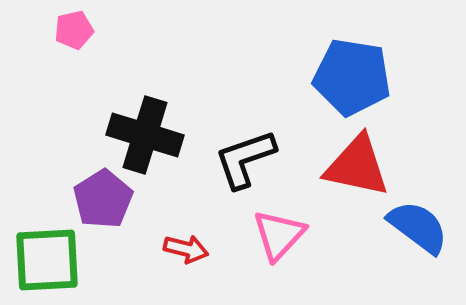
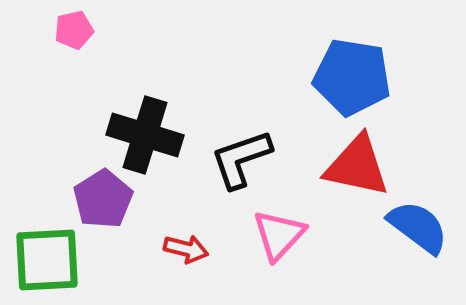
black L-shape: moved 4 px left
